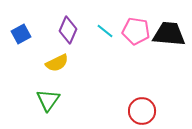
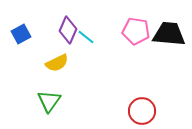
cyan line: moved 19 px left, 6 px down
green triangle: moved 1 px right, 1 px down
